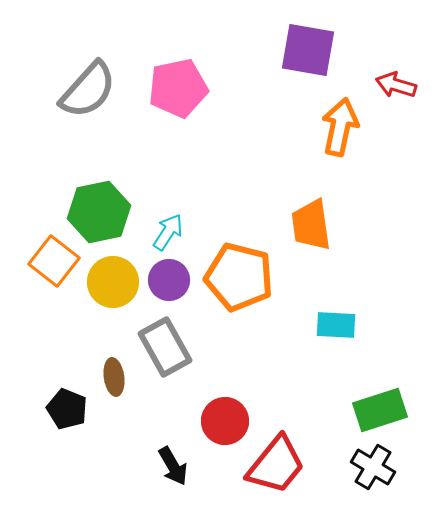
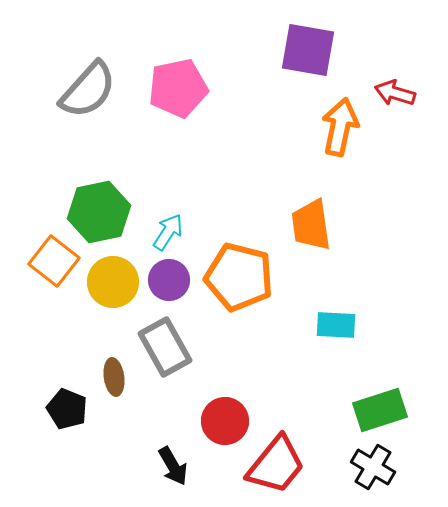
red arrow: moved 1 px left, 8 px down
